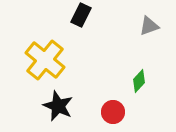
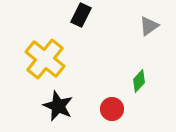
gray triangle: rotated 15 degrees counterclockwise
yellow cross: moved 1 px up
red circle: moved 1 px left, 3 px up
